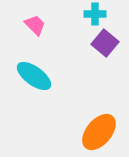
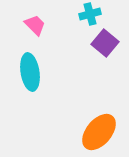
cyan cross: moved 5 px left; rotated 15 degrees counterclockwise
cyan ellipse: moved 4 px left, 4 px up; rotated 45 degrees clockwise
